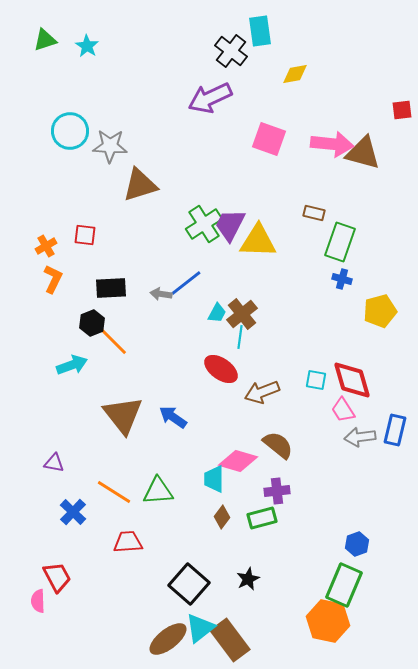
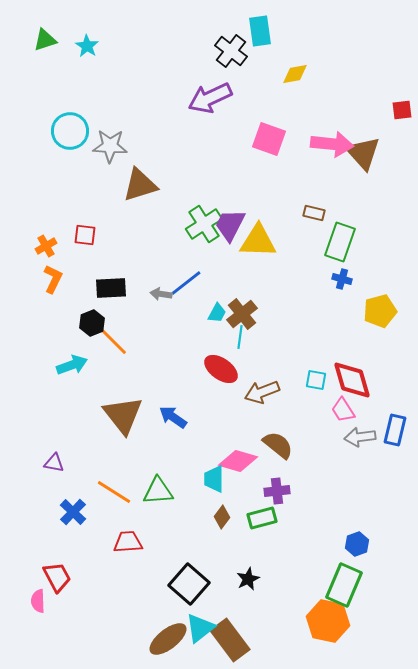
brown triangle at (363, 153): rotated 33 degrees clockwise
